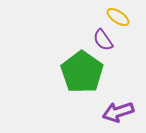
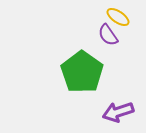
purple semicircle: moved 5 px right, 5 px up
